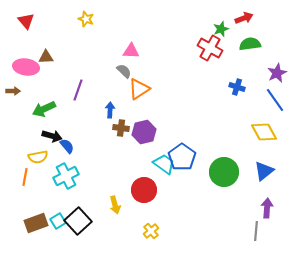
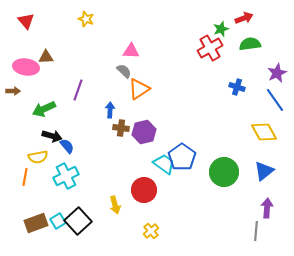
red cross: rotated 30 degrees clockwise
